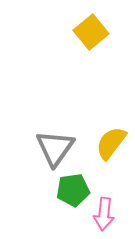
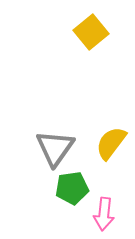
green pentagon: moved 1 px left, 2 px up
